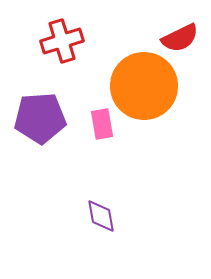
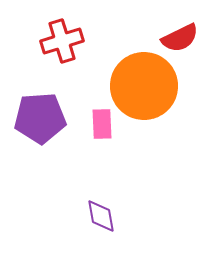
pink rectangle: rotated 8 degrees clockwise
